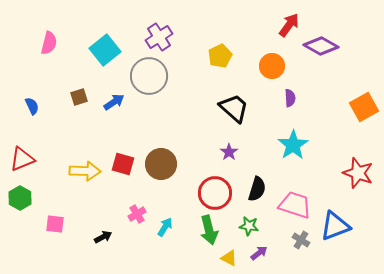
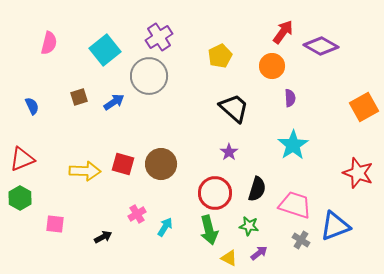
red arrow: moved 6 px left, 7 px down
